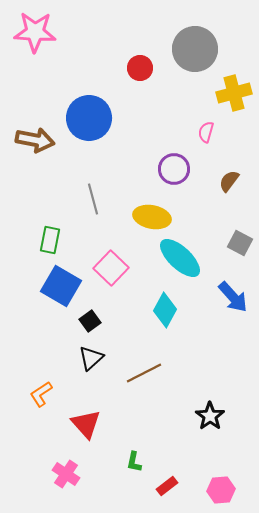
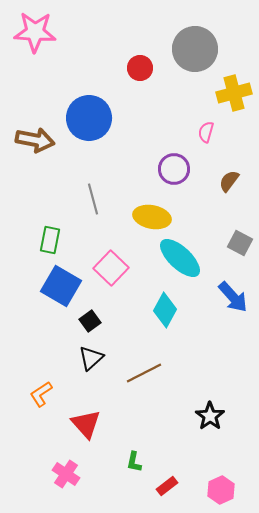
pink hexagon: rotated 20 degrees counterclockwise
